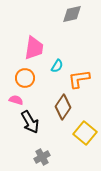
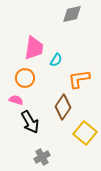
cyan semicircle: moved 1 px left, 6 px up
